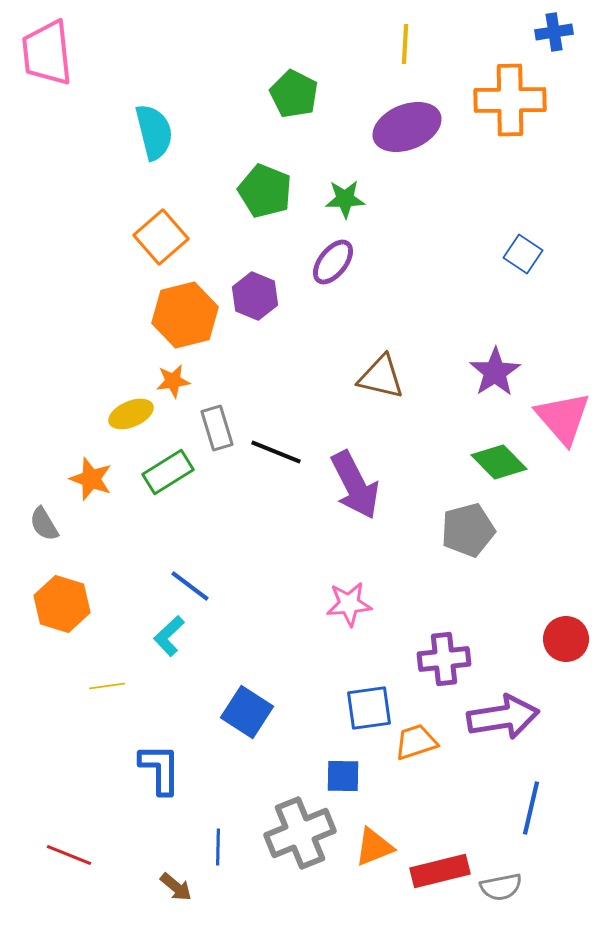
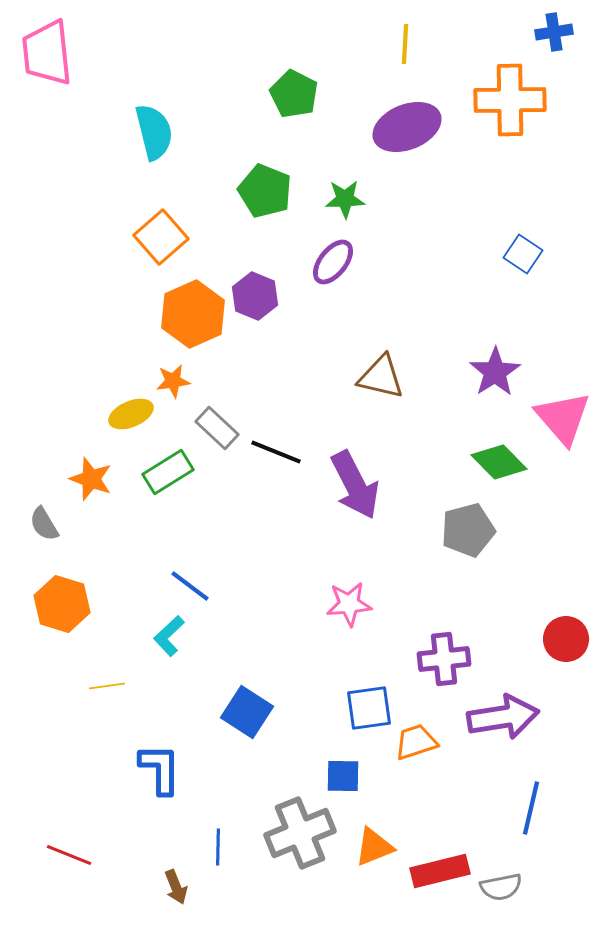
orange hexagon at (185, 315): moved 8 px right, 1 px up; rotated 10 degrees counterclockwise
gray rectangle at (217, 428): rotated 30 degrees counterclockwise
brown arrow at (176, 887): rotated 28 degrees clockwise
